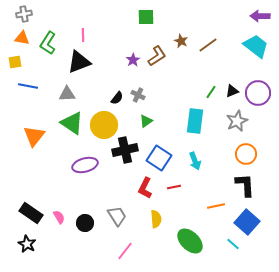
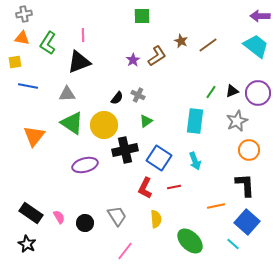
green square at (146, 17): moved 4 px left, 1 px up
orange circle at (246, 154): moved 3 px right, 4 px up
